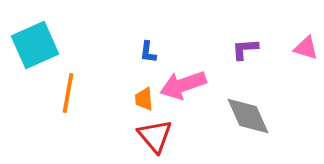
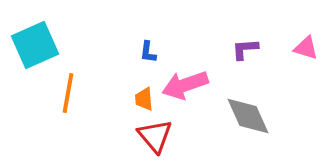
pink arrow: moved 2 px right
